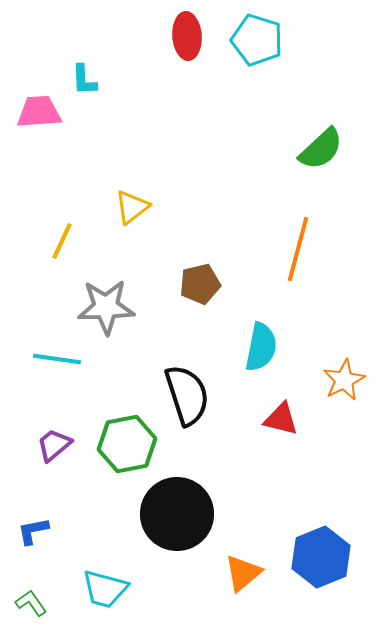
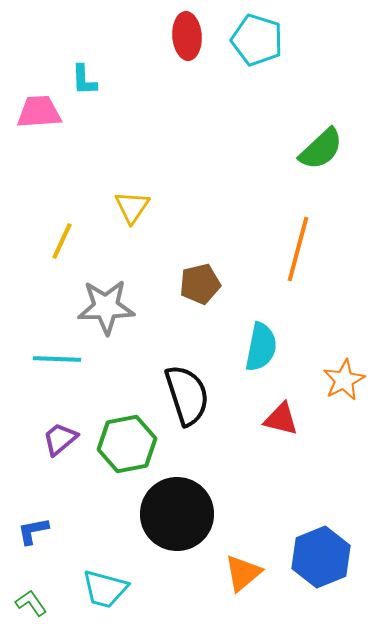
yellow triangle: rotated 18 degrees counterclockwise
cyan line: rotated 6 degrees counterclockwise
purple trapezoid: moved 6 px right, 6 px up
